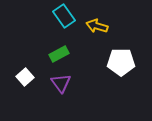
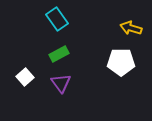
cyan rectangle: moved 7 px left, 3 px down
yellow arrow: moved 34 px right, 2 px down
